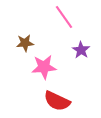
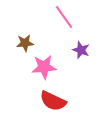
purple star: rotated 12 degrees counterclockwise
red semicircle: moved 4 px left
